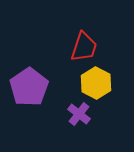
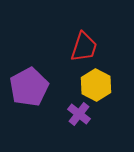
yellow hexagon: moved 2 px down
purple pentagon: rotated 6 degrees clockwise
